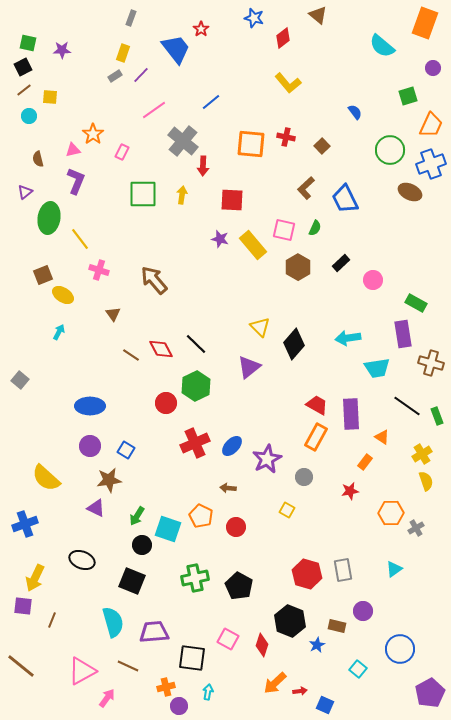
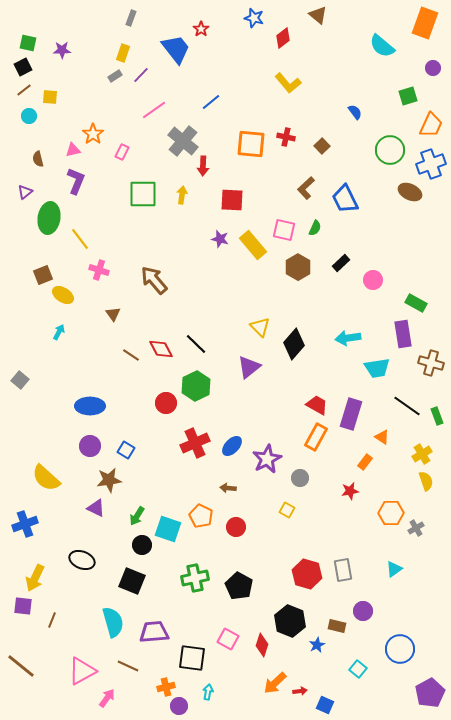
purple rectangle at (351, 414): rotated 20 degrees clockwise
gray circle at (304, 477): moved 4 px left, 1 px down
